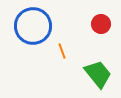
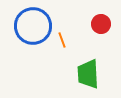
orange line: moved 11 px up
green trapezoid: moved 10 px left; rotated 144 degrees counterclockwise
